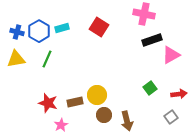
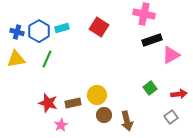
brown rectangle: moved 2 px left, 1 px down
